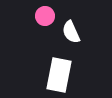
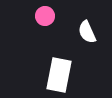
white semicircle: moved 16 px right
